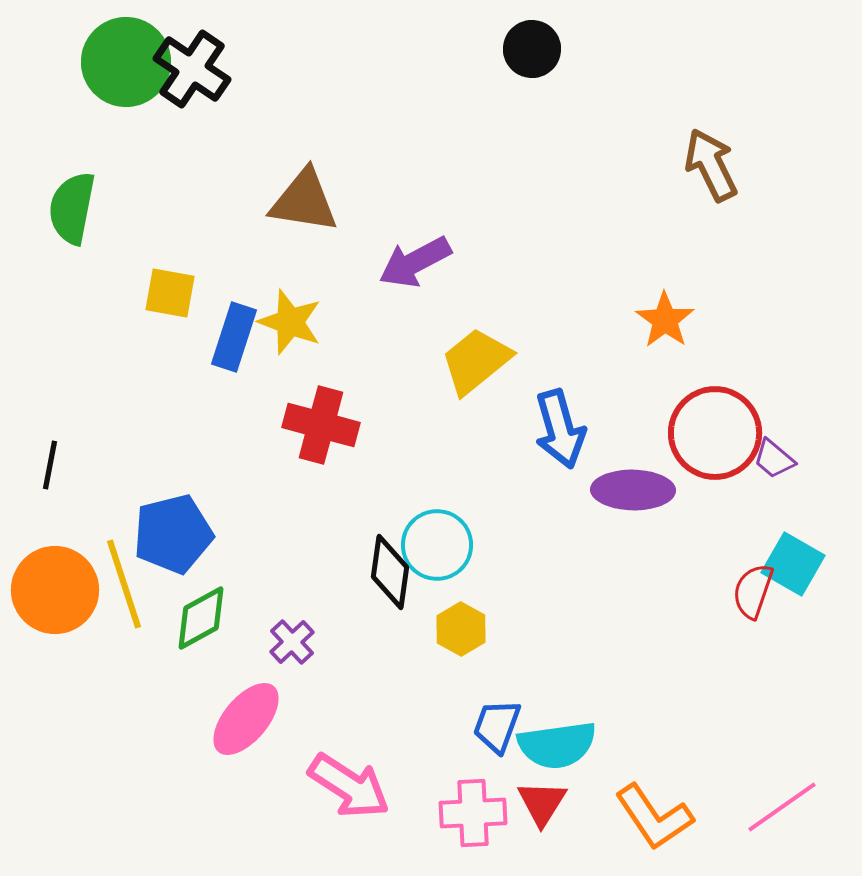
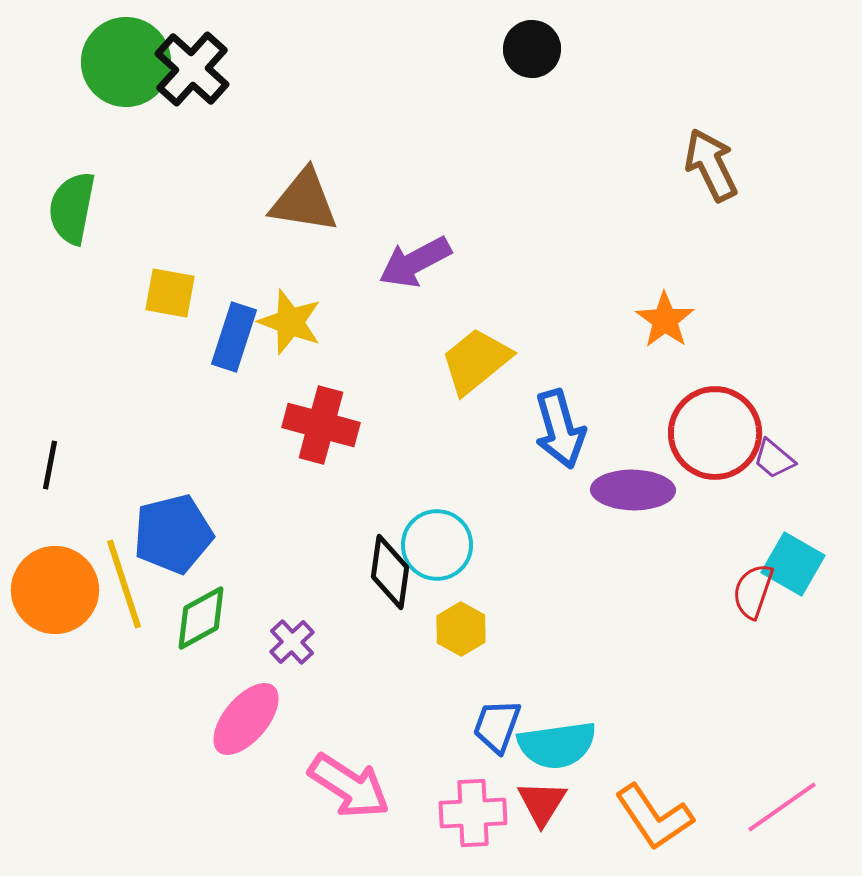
black cross: rotated 8 degrees clockwise
